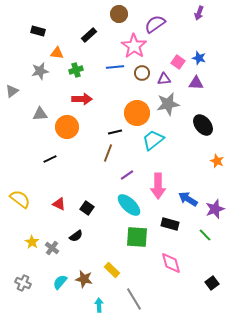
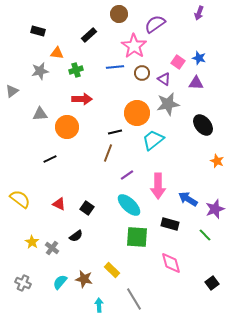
purple triangle at (164, 79): rotated 40 degrees clockwise
